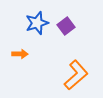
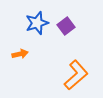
orange arrow: rotated 14 degrees counterclockwise
